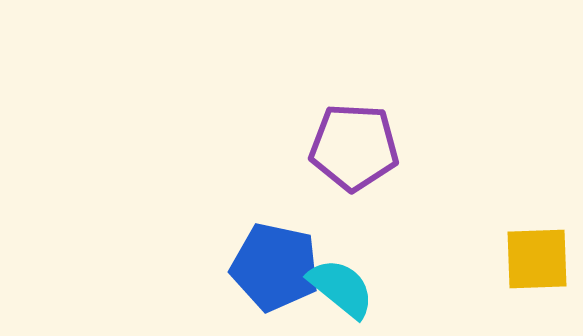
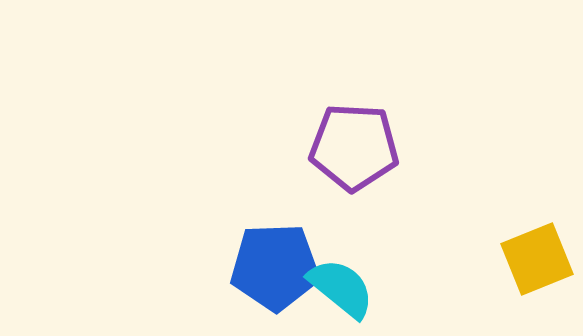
yellow square: rotated 20 degrees counterclockwise
blue pentagon: rotated 14 degrees counterclockwise
